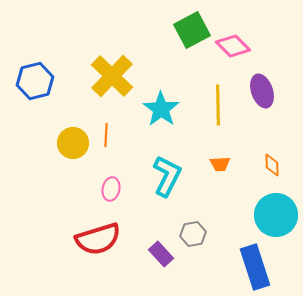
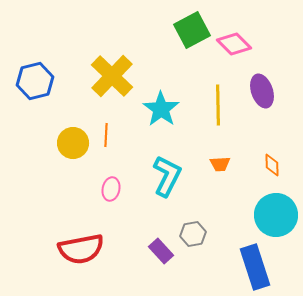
pink diamond: moved 1 px right, 2 px up
red semicircle: moved 17 px left, 10 px down; rotated 6 degrees clockwise
purple rectangle: moved 3 px up
